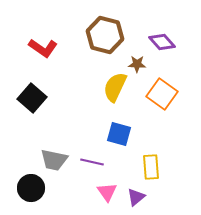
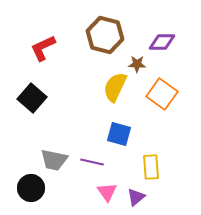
purple diamond: rotated 48 degrees counterclockwise
red L-shape: rotated 120 degrees clockwise
